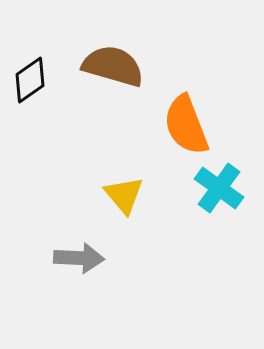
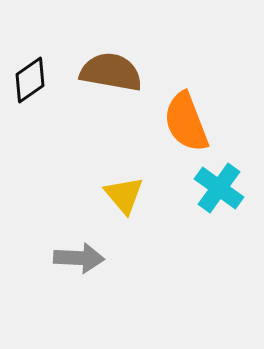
brown semicircle: moved 2 px left, 6 px down; rotated 6 degrees counterclockwise
orange semicircle: moved 3 px up
